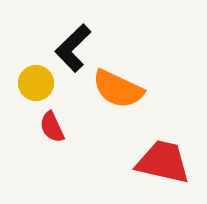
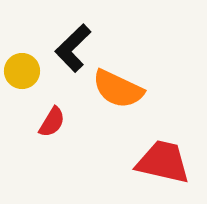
yellow circle: moved 14 px left, 12 px up
red semicircle: moved 5 px up; rotated 124 degrees counterclockwise
